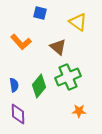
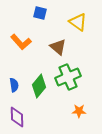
purple diamond: moved 1 px left, 3 px down
